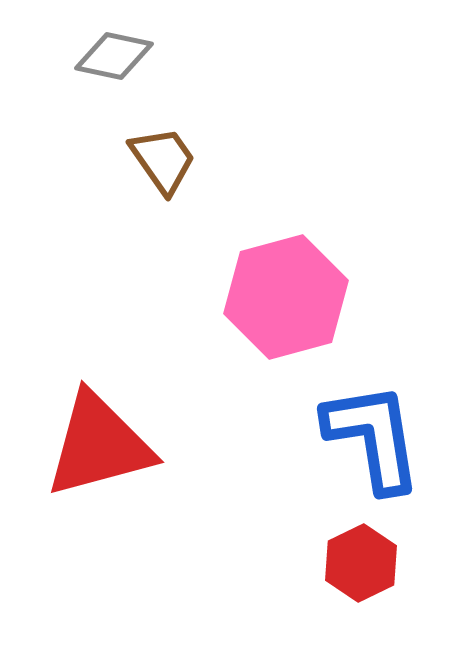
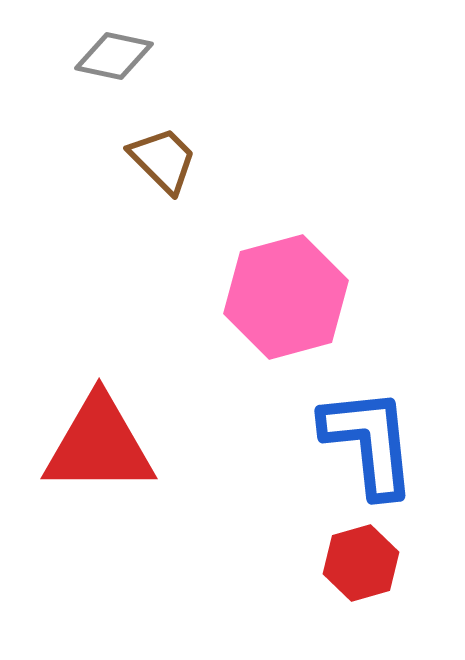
brown trapezoid: rotated 10 degrees counterclockwise
blue L-shape: moved 4 px left, 5 px down; rotated 3 degrees clockwise
red triangle: rotated 15 degrees clockwise
red hexagon: rotated 10 degrees clockwise
